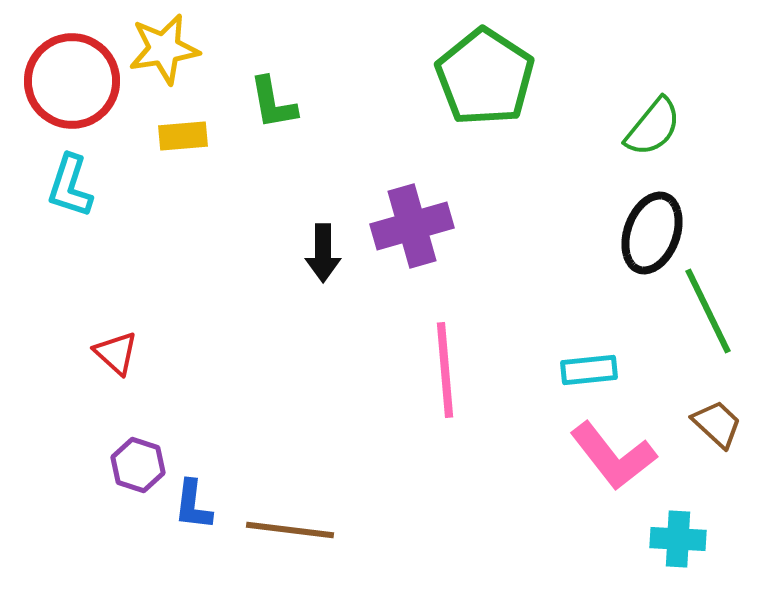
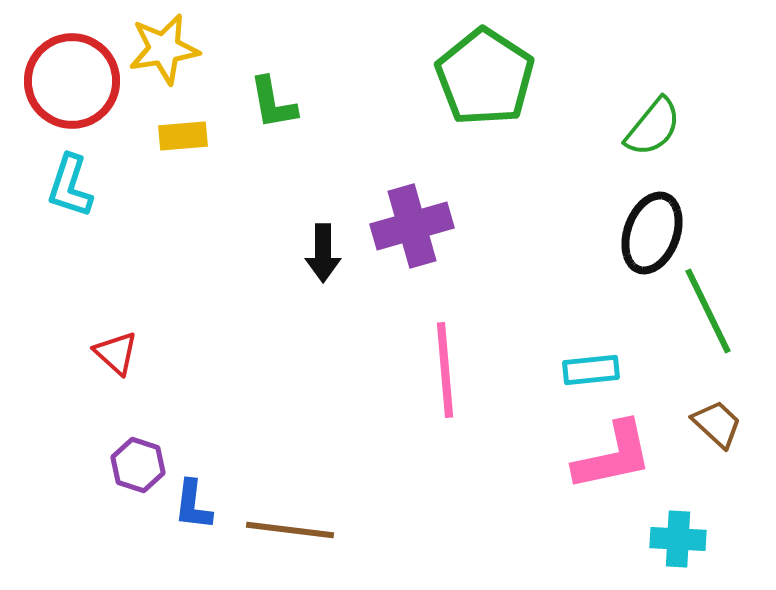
cyan rectangle: moved 2 px right
pink L-shape: rotated 64 degrees counterclockwise
